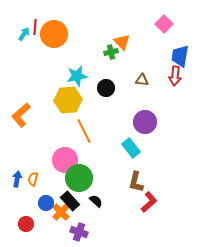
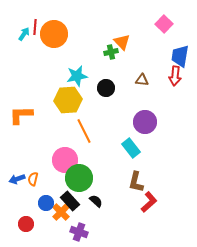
orange L-shape: rotated 40 degrees clockwise
blue arrow: rotated 119 degrees counterclockwise
